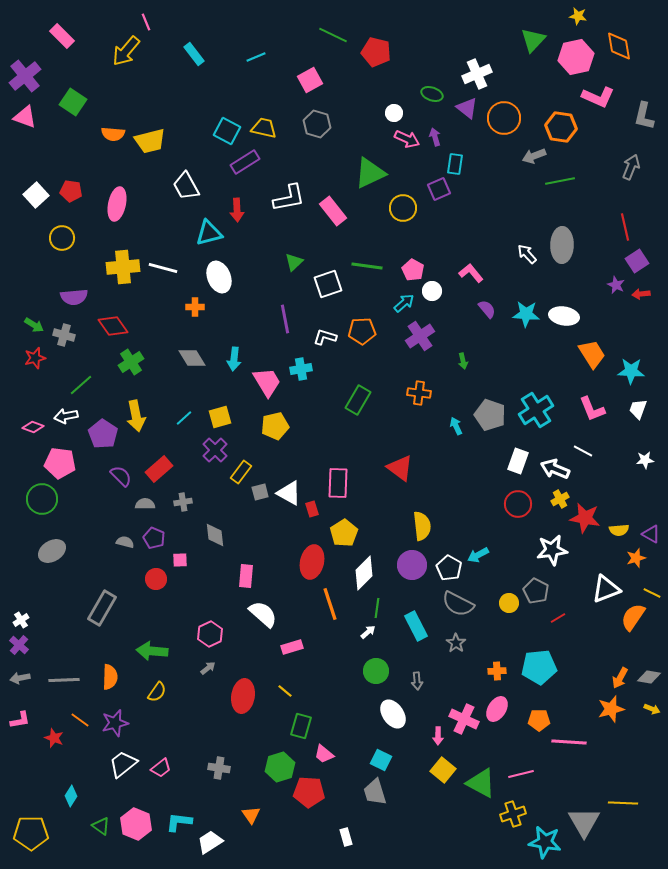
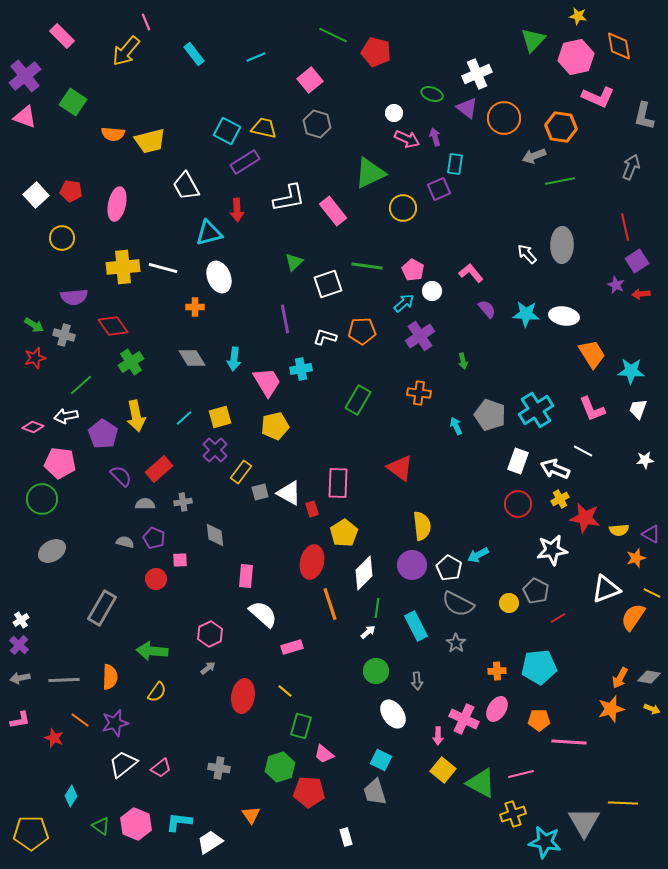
pink square at (310, 80): rotated 10 degrees counterclockwise
